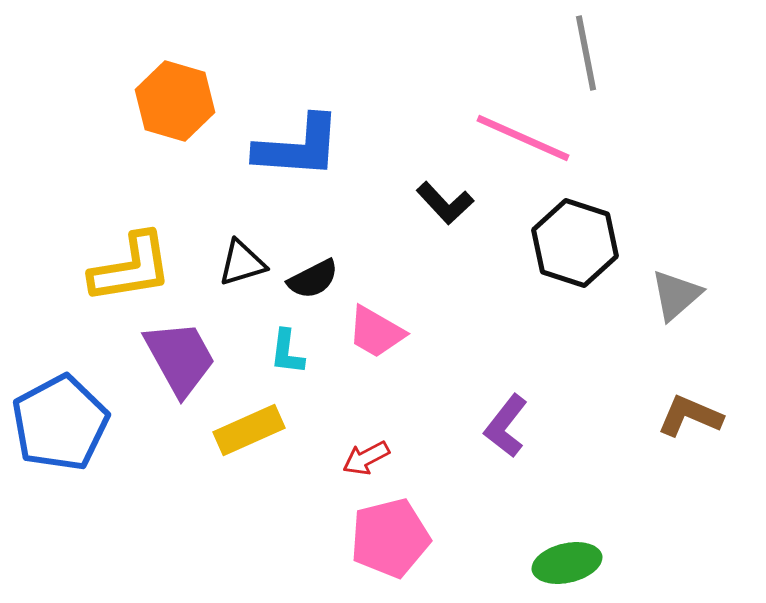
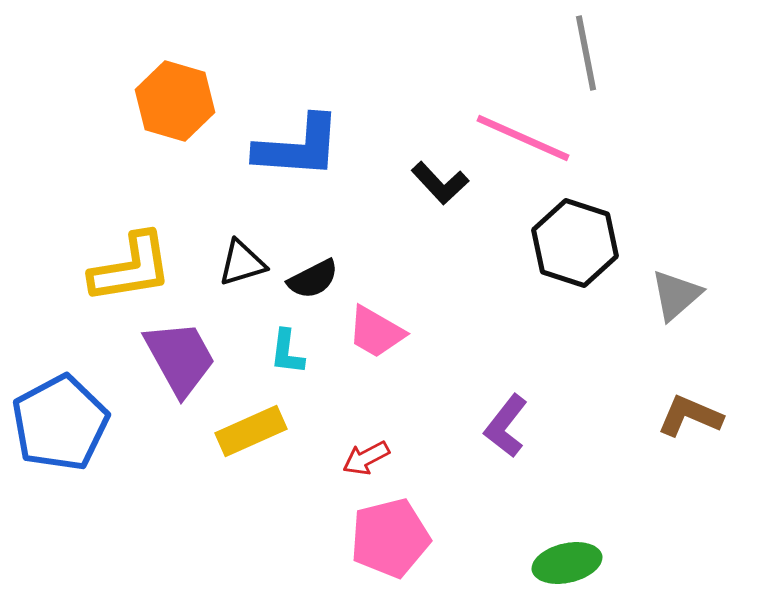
black L-shape: moved 5 px left, 20 px up
yellow rectangle: moved 2 px right, 1 px down
